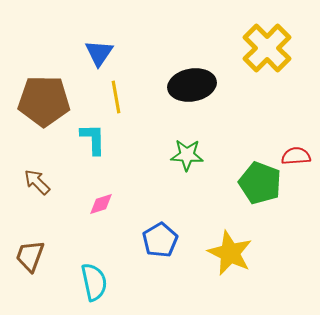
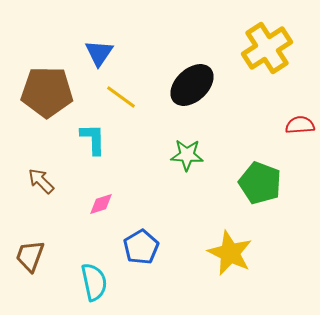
yellow cross: rotated 12 degrees clockwise
black ellipse: rotated 33 degrees counterclockwise
yellow line: moved 5 px right; rotated 44 degrees counterclockwise
brown pentagon: moved 3 px right, 9 px up
red semicircle: moved 4 px right, 31 px up
brown arrow: moved 4 px right, 1 px up
blue pentagon: moved 19 px left, 7 px down
